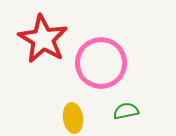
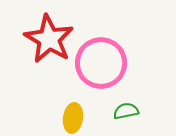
red star: moved 6 px right
yellow ellipse: rotated 16 degrees clockwise
